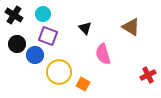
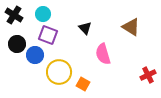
purple square: moved 1 px up
